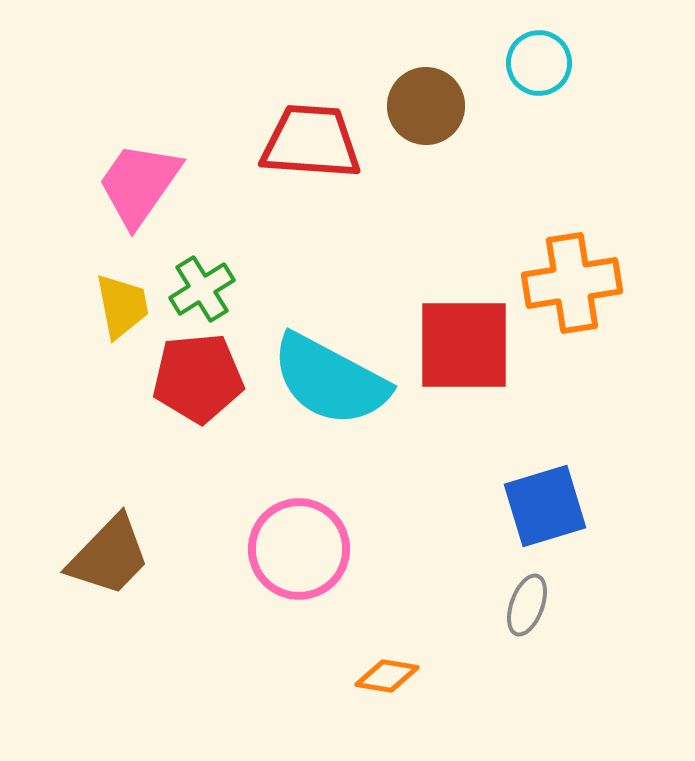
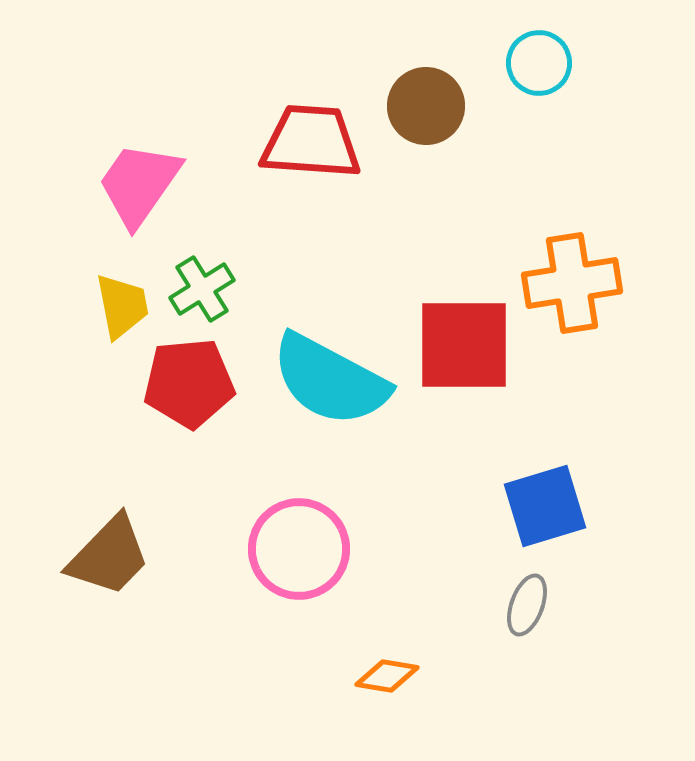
red pentagon: moved 9 px left, 5 px down
